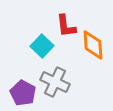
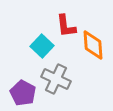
gray cross: moved 1 px right, 3 px up
